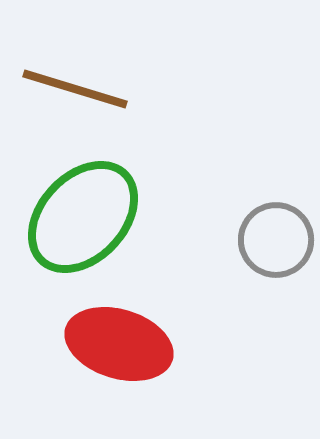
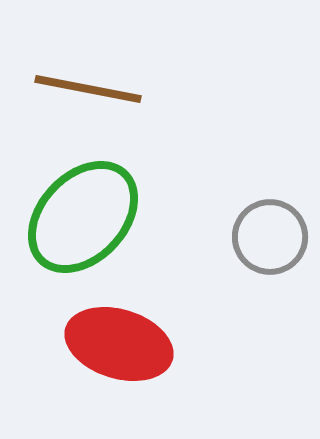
brown line: moved 13 px right; rotated 6 degrees counterclockwise
gray circle: moved 6 px left, 3 px up
